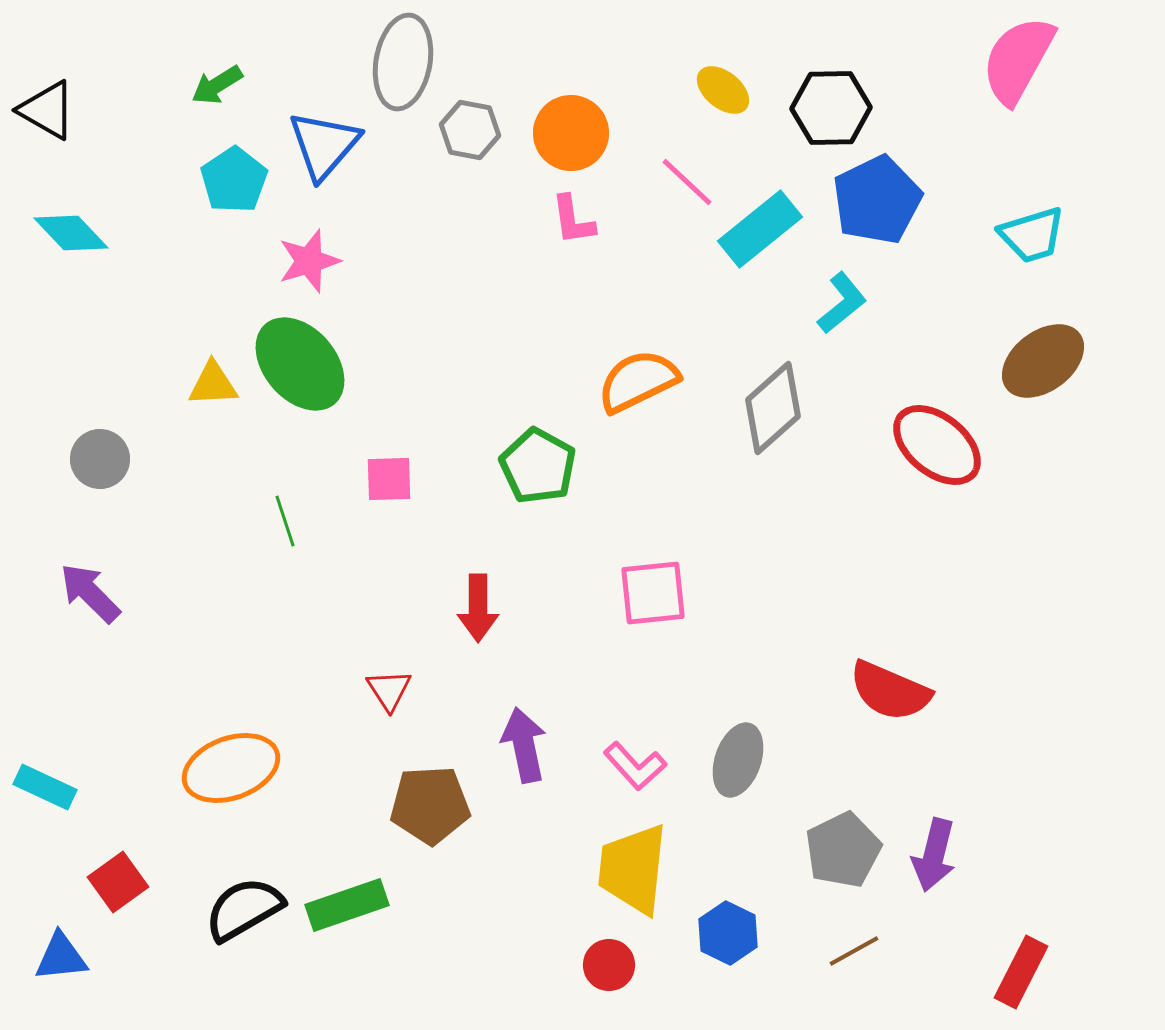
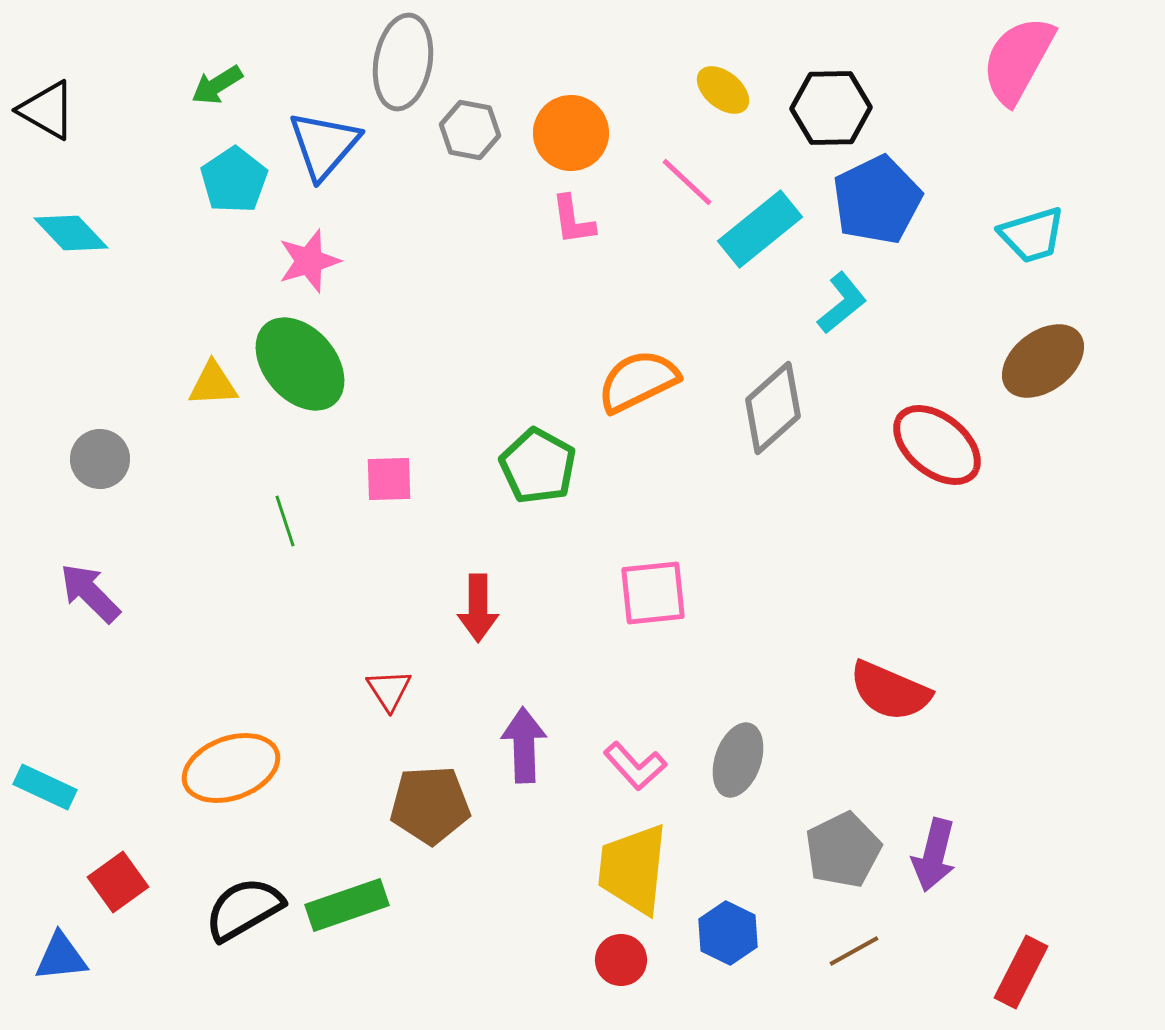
purple arrow at (524, 745): rotated 10 degrees clockwise
red circle at (609, 965): moved 12 px right, 5 px up
